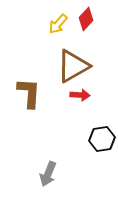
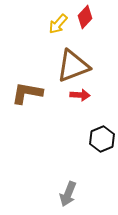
red diamond: moved 1 px left, 2 px up
brown triangle: rotated 9 degrees clockwise
brown L-shape: moved 2 px left; rotated 84 degrees counterclockwise
black hexagon: rotated 15 degrees counterclockwise
gray arrow: moved 20 px right, 20 px down
